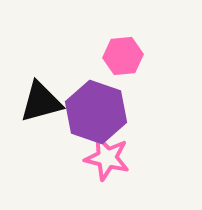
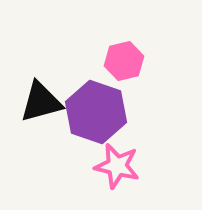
pink hexagon: moved 1 px right, 5 px down; rotated 9 degrees counterclockwise
pink star: moved 10 px right, 8 px down
